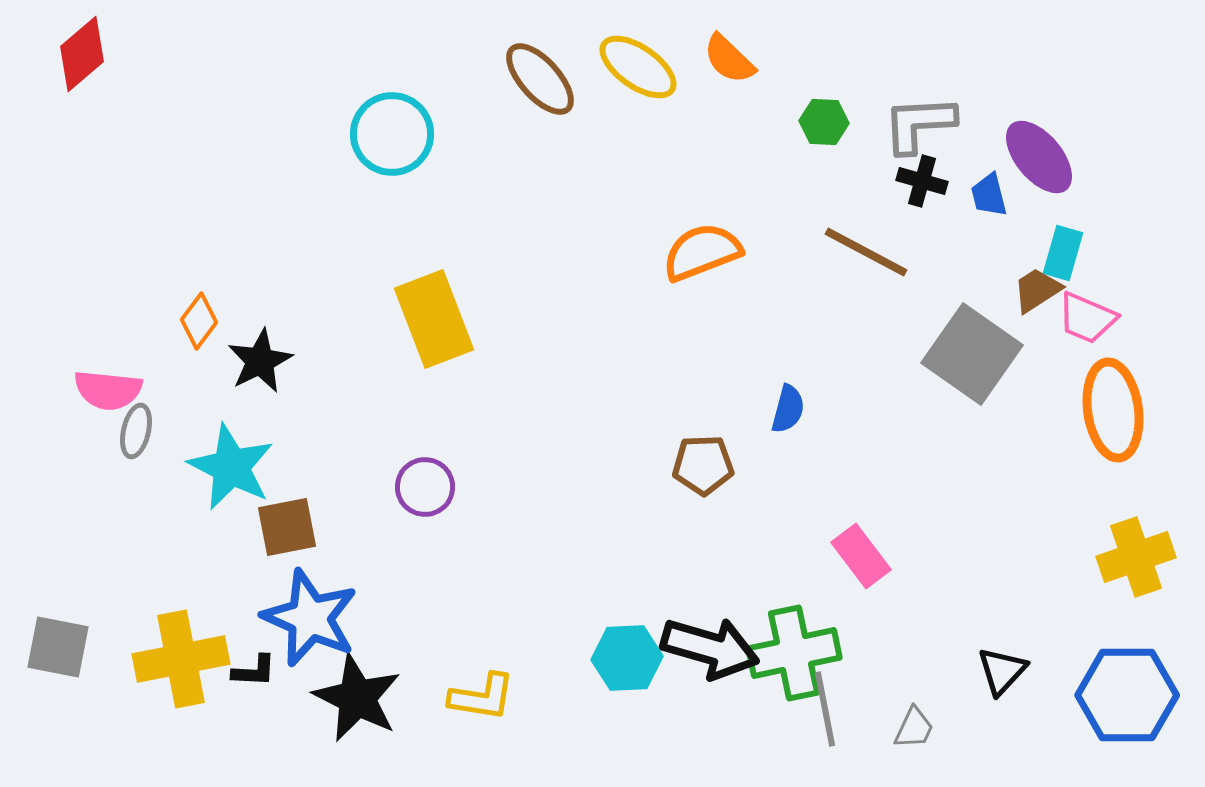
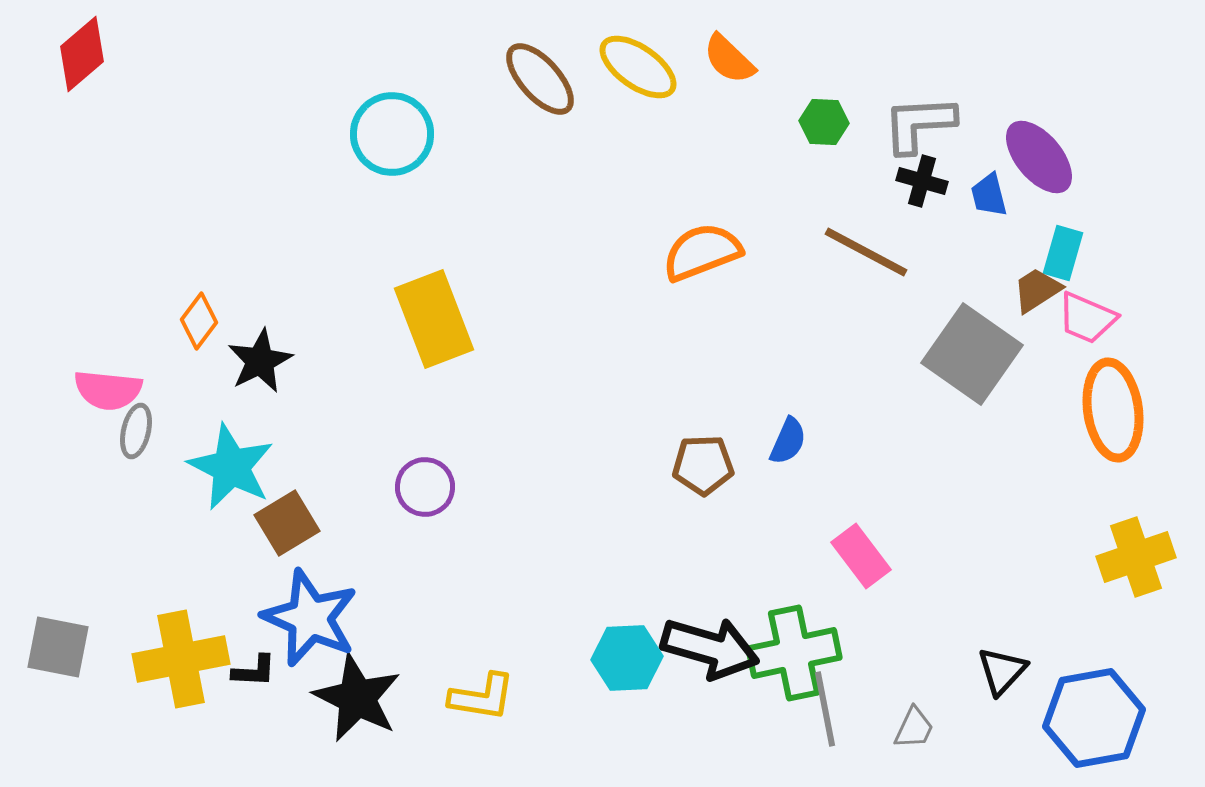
blue semicircle at (788, 409): moved 32 px down; rotated 9 degrees clockwise
brown square at (287, 527): moved 4 px up; rotated 20 degrees counterclockwise
blue hexagon at (1127, 695): moved 33 px left, 23 px down; rotated 10 degrees counterclockwise
